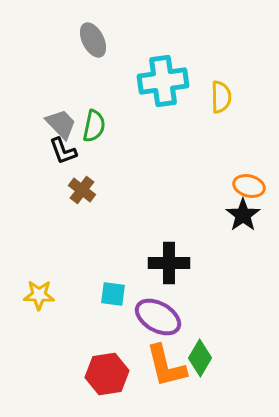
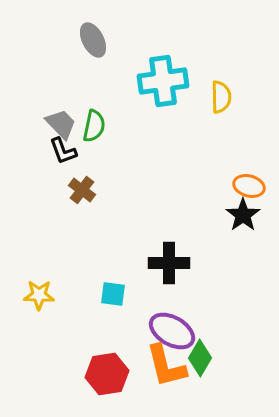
purple ellipse: moved 14 px right, 14 px down
